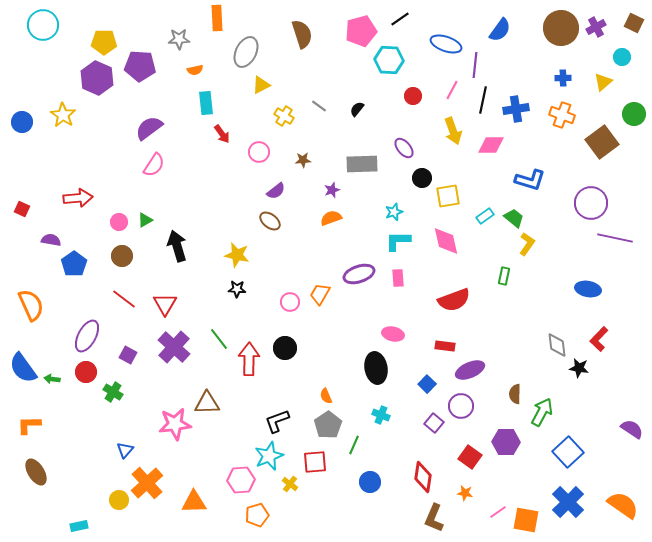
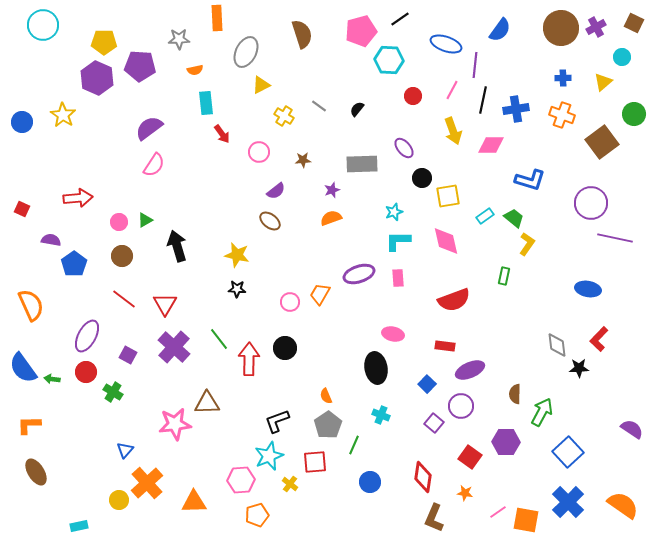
black star at (579, 368): rotated 12 degrees counterclockwise
